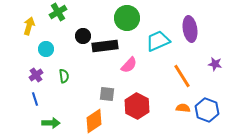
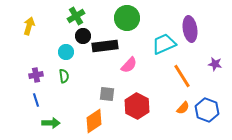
green cross: moved 18 px right, 4 px down
cyan trapezoid: moved 6 px right, 3 px down
cyan circle: moved 20 px right, 3 px down
purple cross: rotated 24 degrees clockwise
blue line: moved 1 px right, 1 px down
orange semicircle: rotated 128 degrees clockwise
